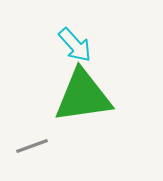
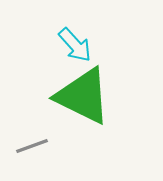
green triangle: rotated 34 degrees clockwise
